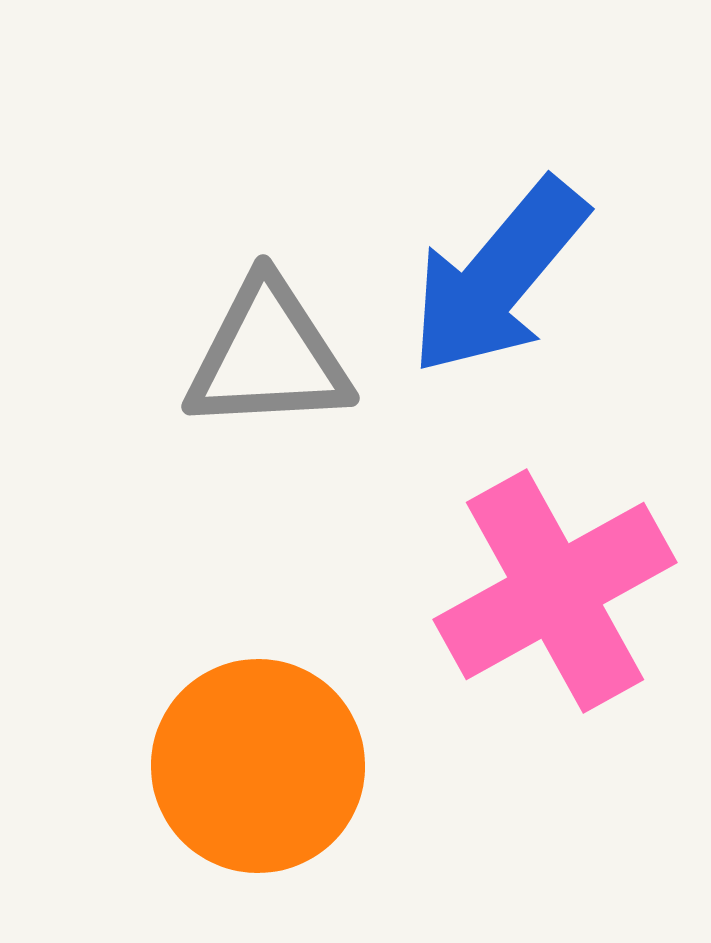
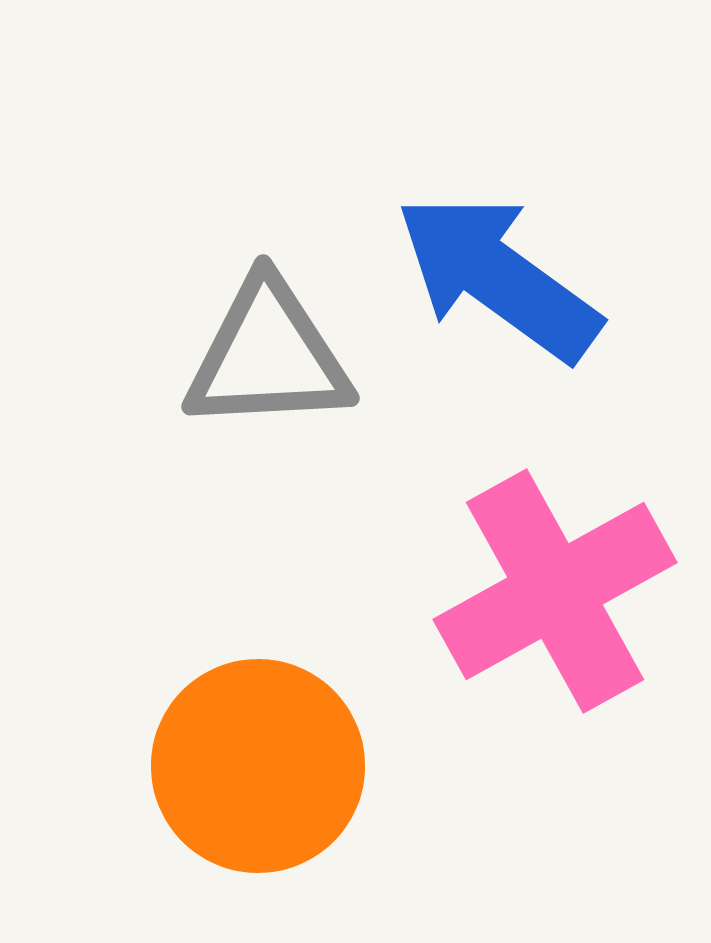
blue arrow: rotated 86 degrees clockwise
